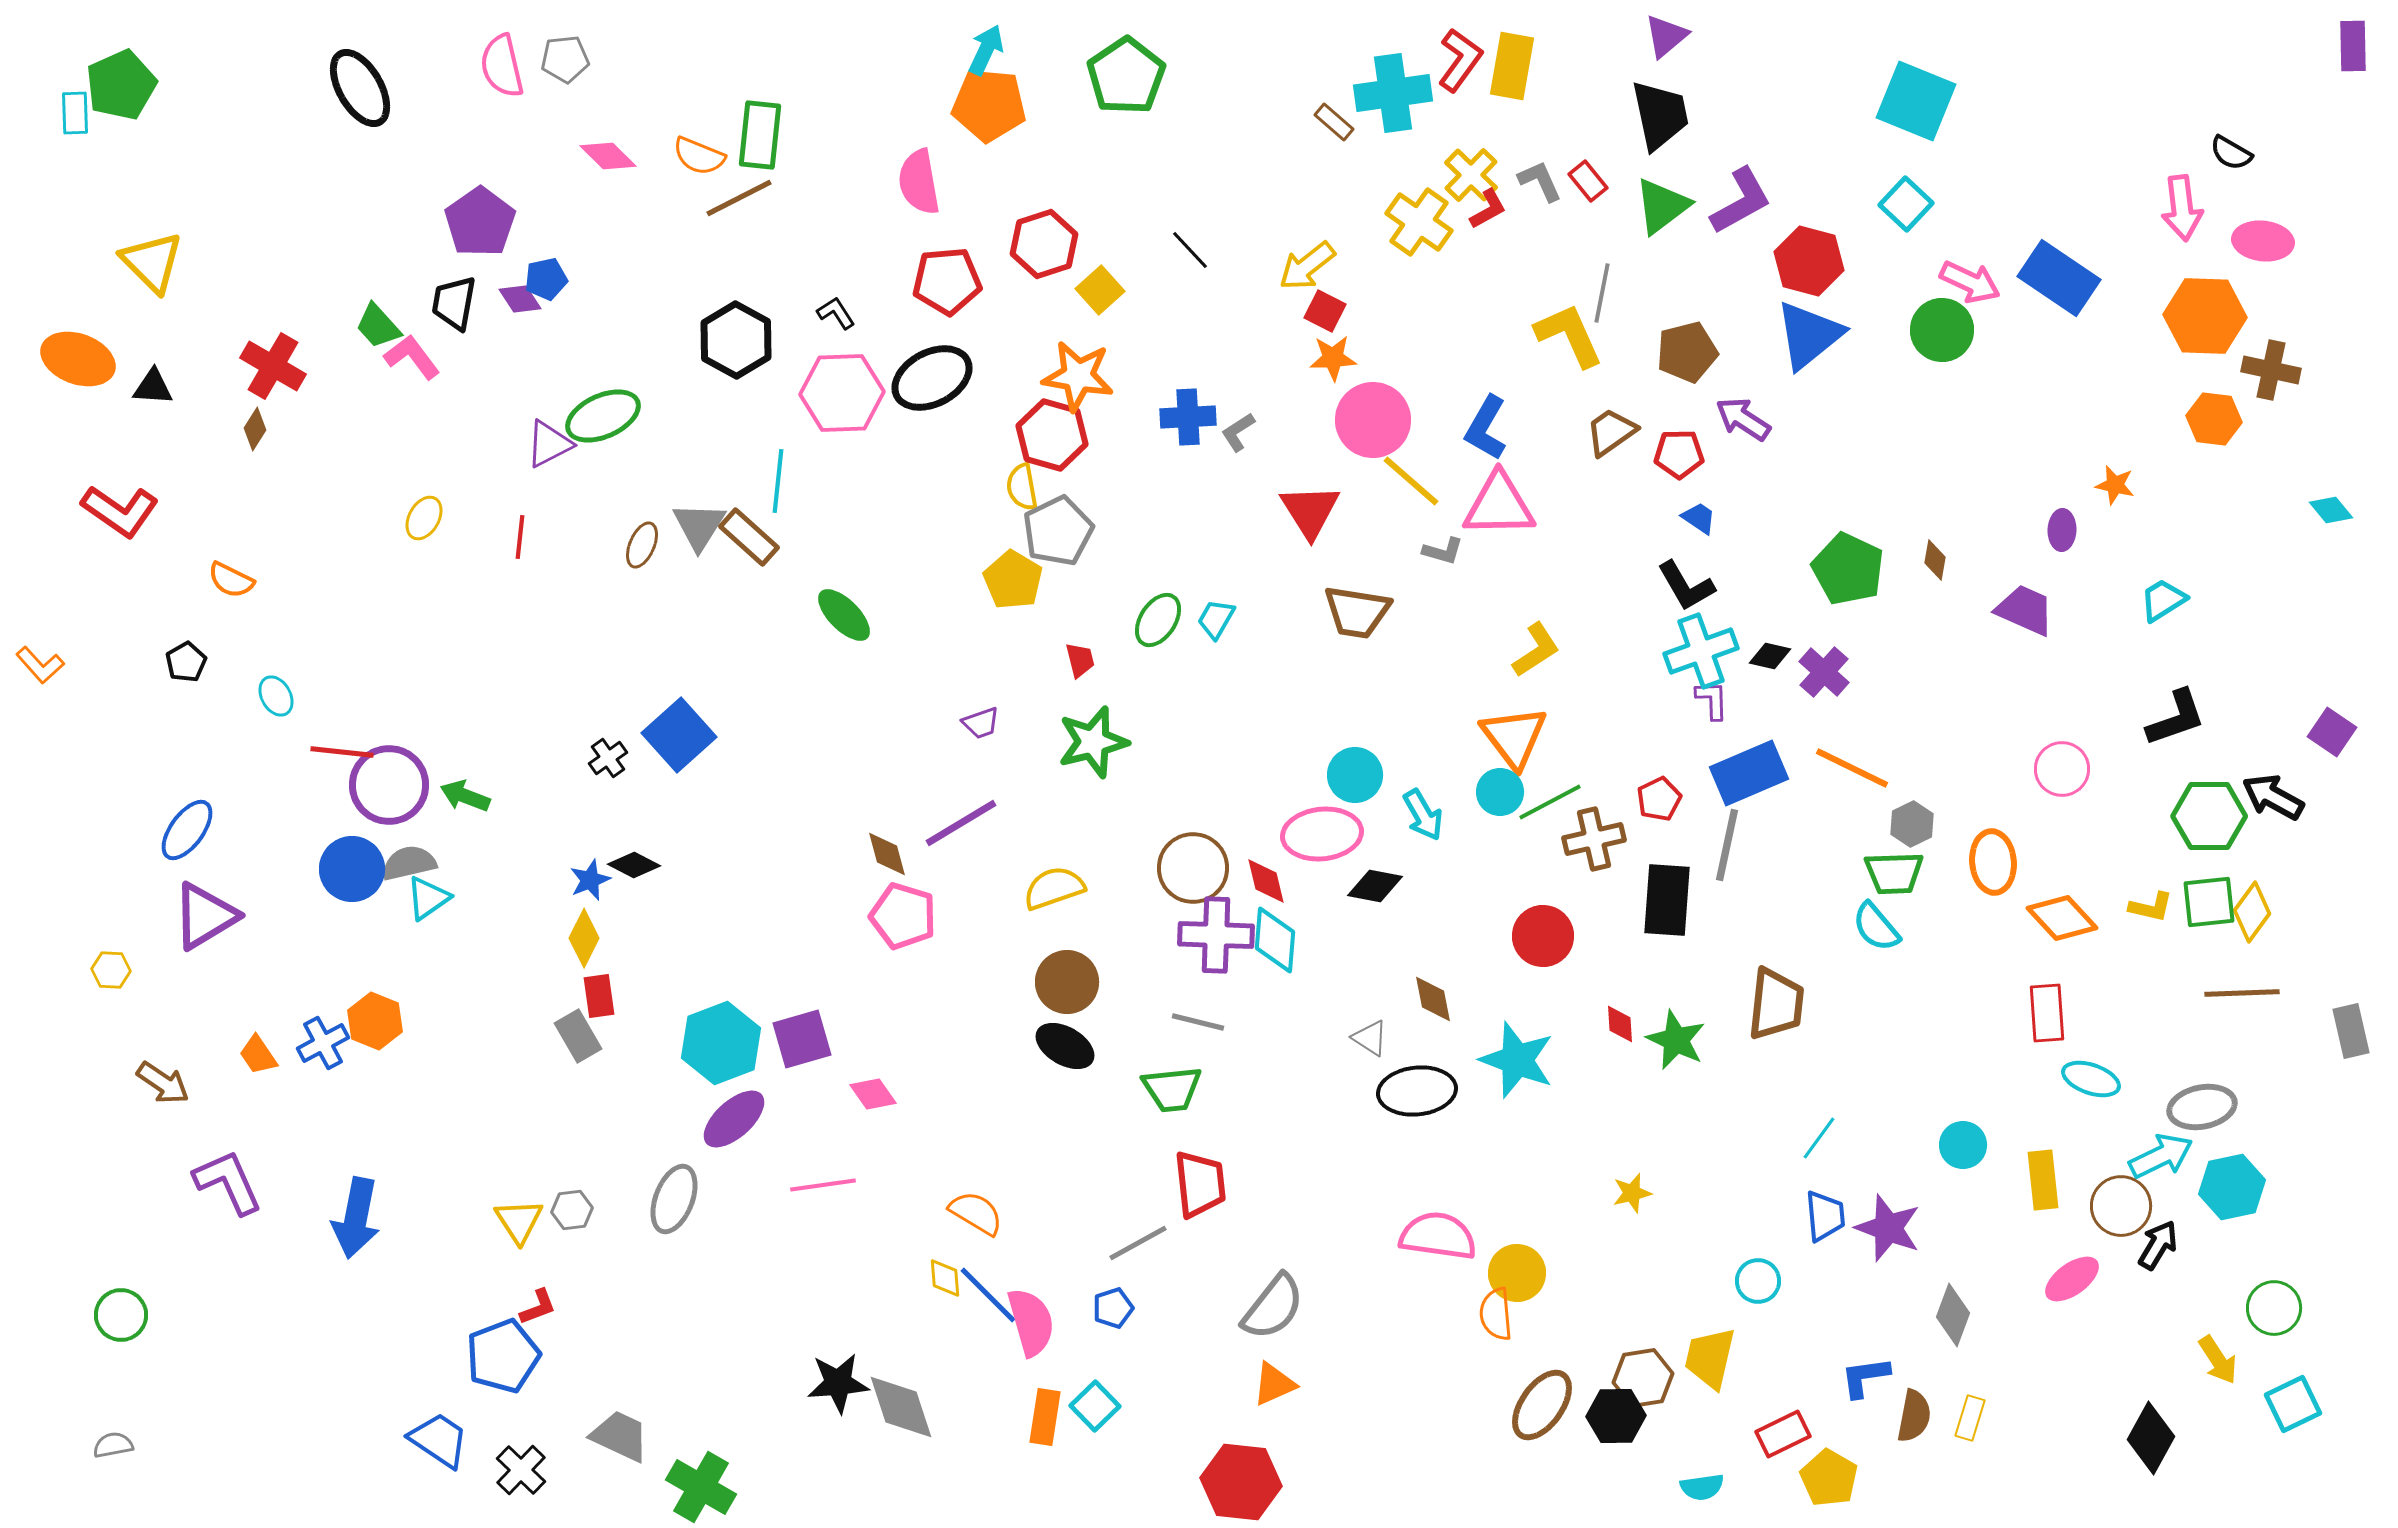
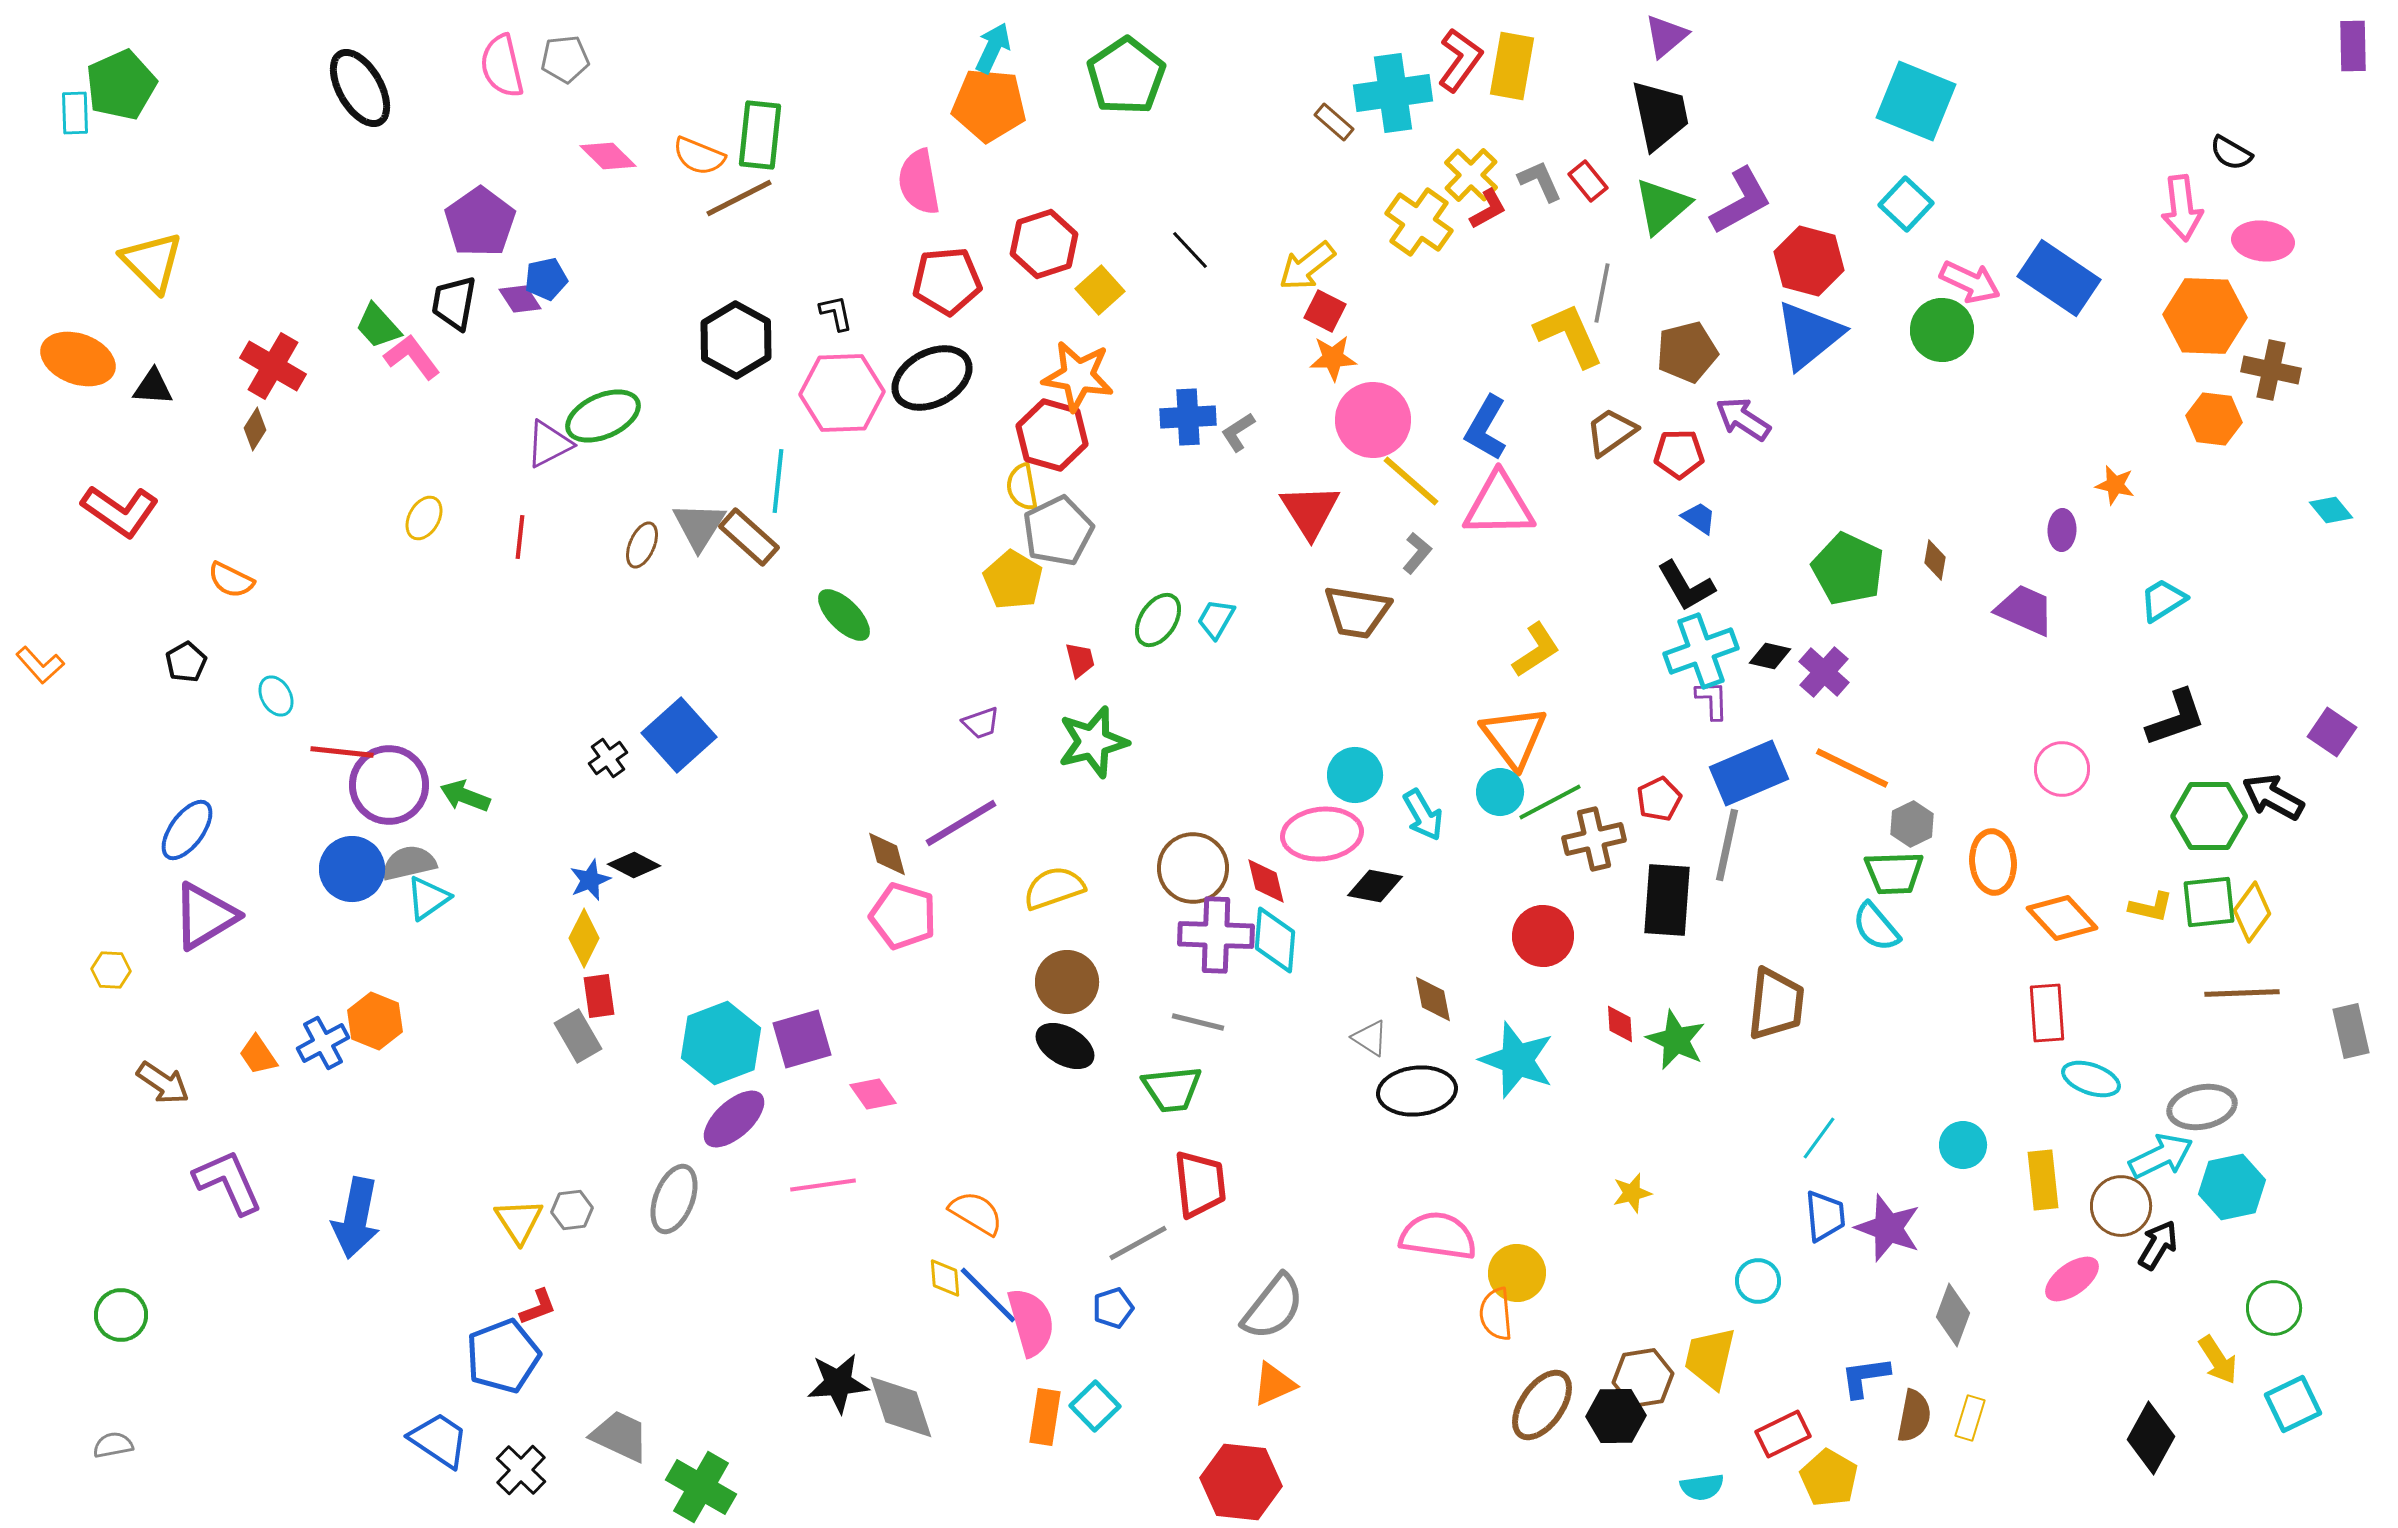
cyan arrow at (986, 50): moved 7 px right, 2 px up
green triangle at (1662, 206): rotated 4 degrees counterclockwise
black L-shape at (836, 313): rotated 21 degrees clockwise
gray L-shape at (1443, 551): moved 26 px left, 2 px down; rotated 66 degrees counterclockwise
